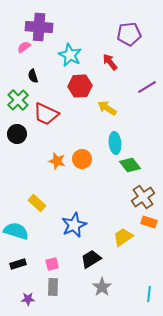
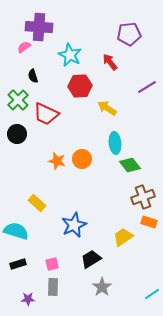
brown cross: rotated 15 degrees clockwise
cyan line: moved 3 px right; rotated 49 degrees clockwise
